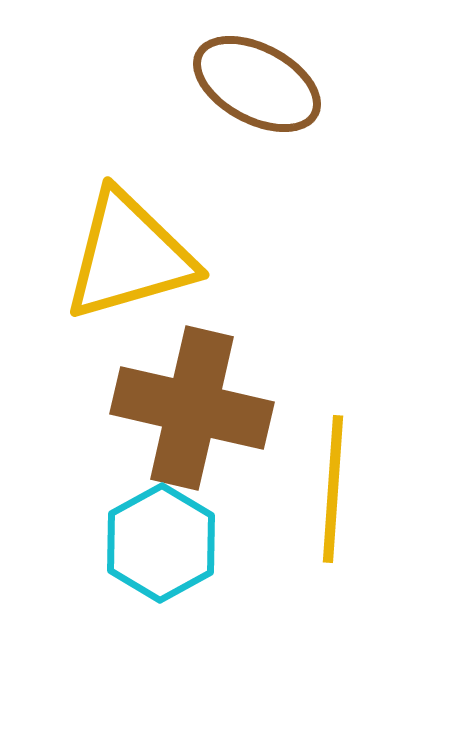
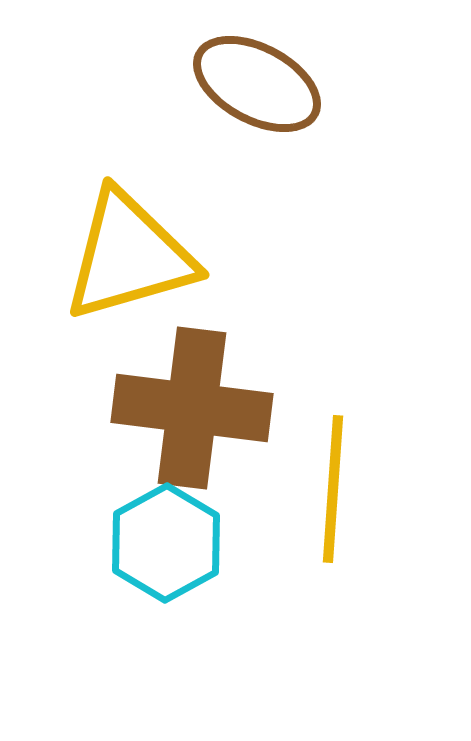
brown cross: rotated 6 degrees counterclockwise
cyan hexagon: moved 5 px right
